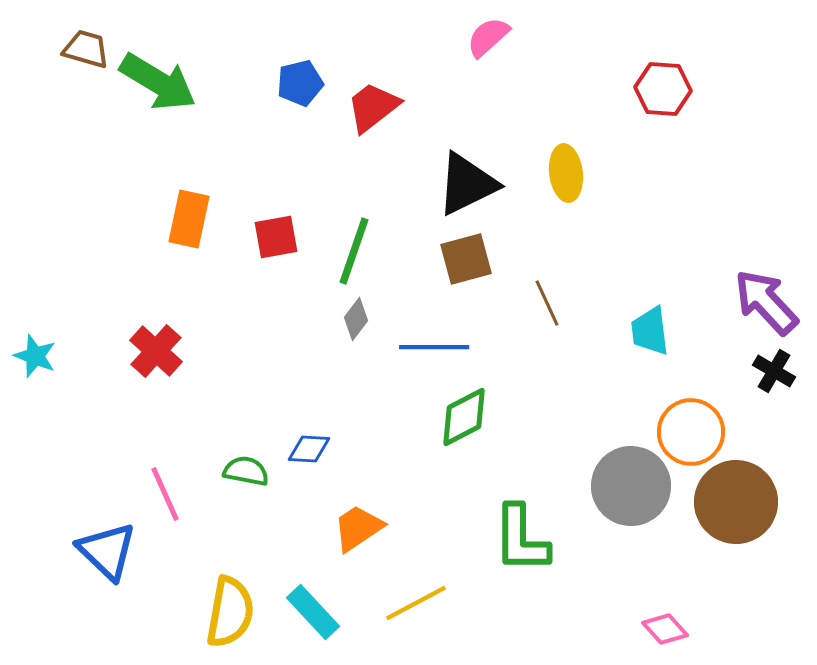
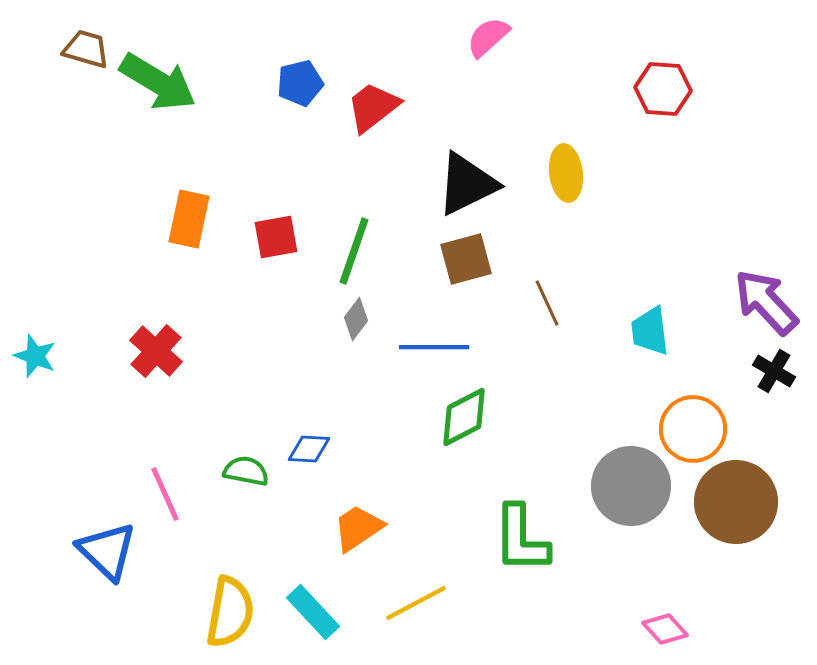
orange circle: moved 2 px right, 3 px up
